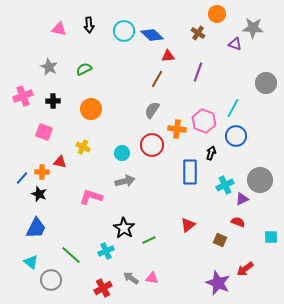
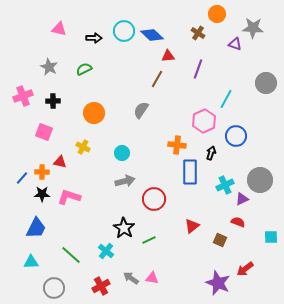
black arrow at (89, 25): moved 5 px right, 13 px down; rotated 84 degrees counterclockwise
purple line at (198, 72): moved 3 px up
cyan line at (233, 108): moved 7 px left, 9 px up
orange circle at (91, 109): moved 3 px right, 4 px down
gray semicircle at (152, 110): moved 11 px left
pink hexagon at (204, 121): rotated 15 degrees clockwise
orange cross at (177, 129): moved 16 px down
red circle at (152, 145): moved 2 px right, 54 px down
black star at (39, 194): moved 3 px right; rotated 21 degrees counterclockwise
pink L-shape at (91, 197): moved 22 px left
red triangle at (188, 225): moved 4 px right, 1 px down
cyan cross at (106, 251): rotated 28 degrees counterclockwise
cyan triangle at (31, 262): rotated 42 degrees counterclockwise
gray circle at (51, 280): moved 3 px right, 8 px down
red cross at (103, 288): moved 2 px left, 2 px up
